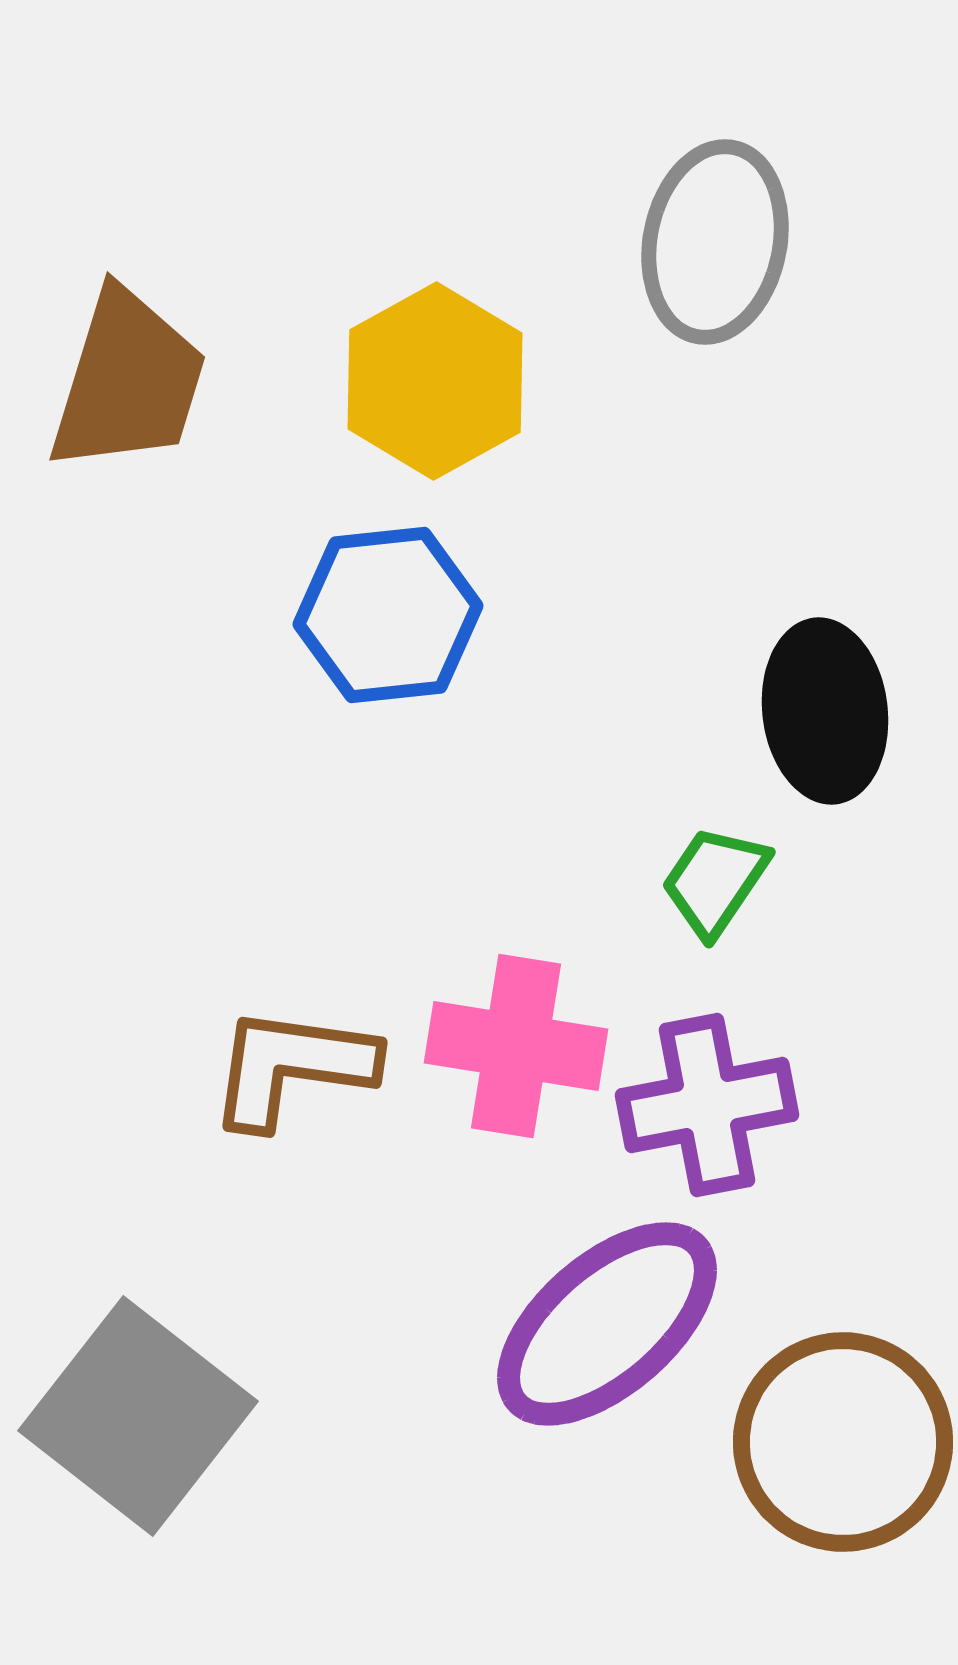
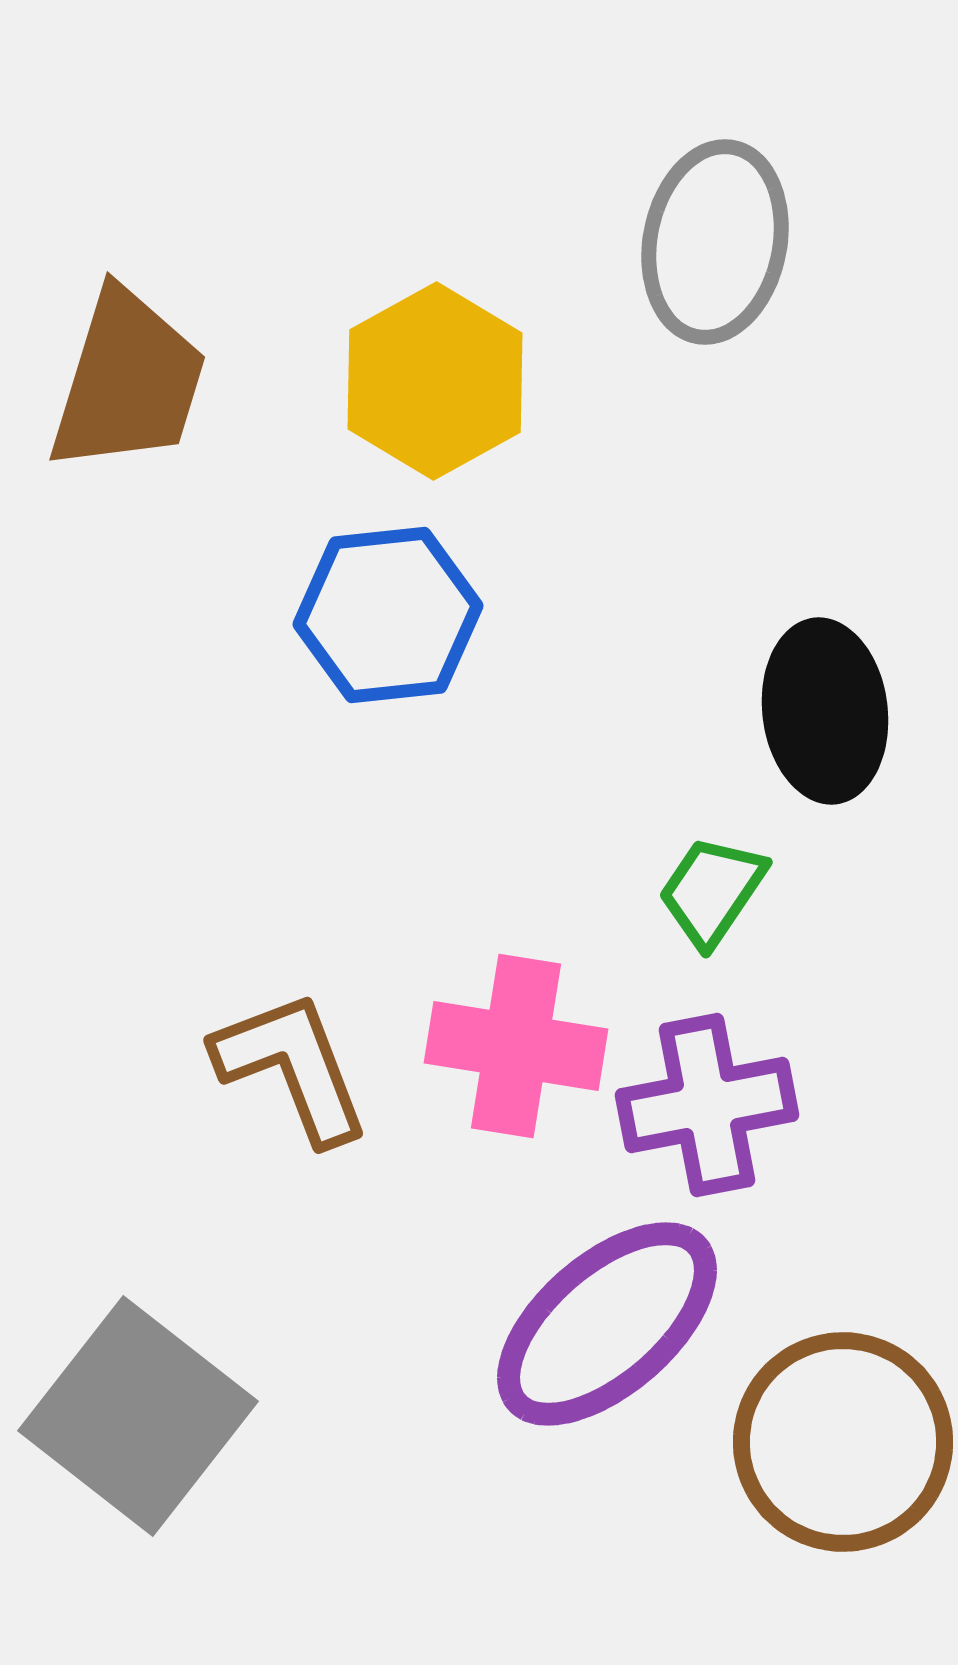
green trapezoid: moved 3 px left, 10 px down
brown L-shape: rotated 61 degrees clockwise
